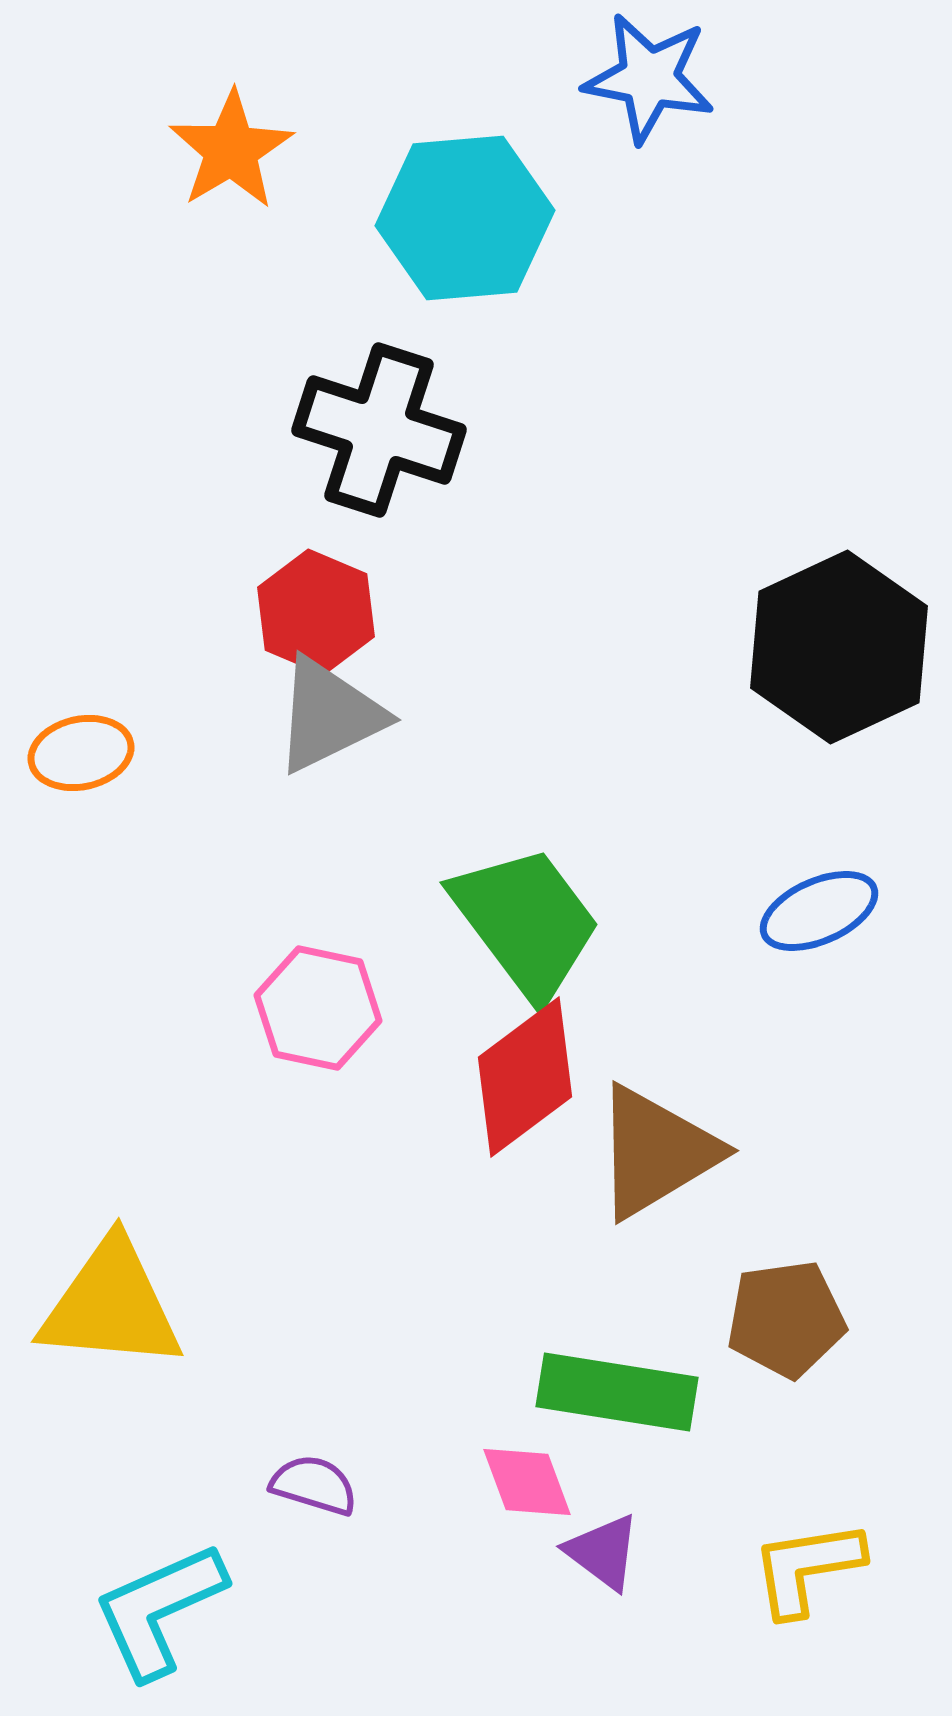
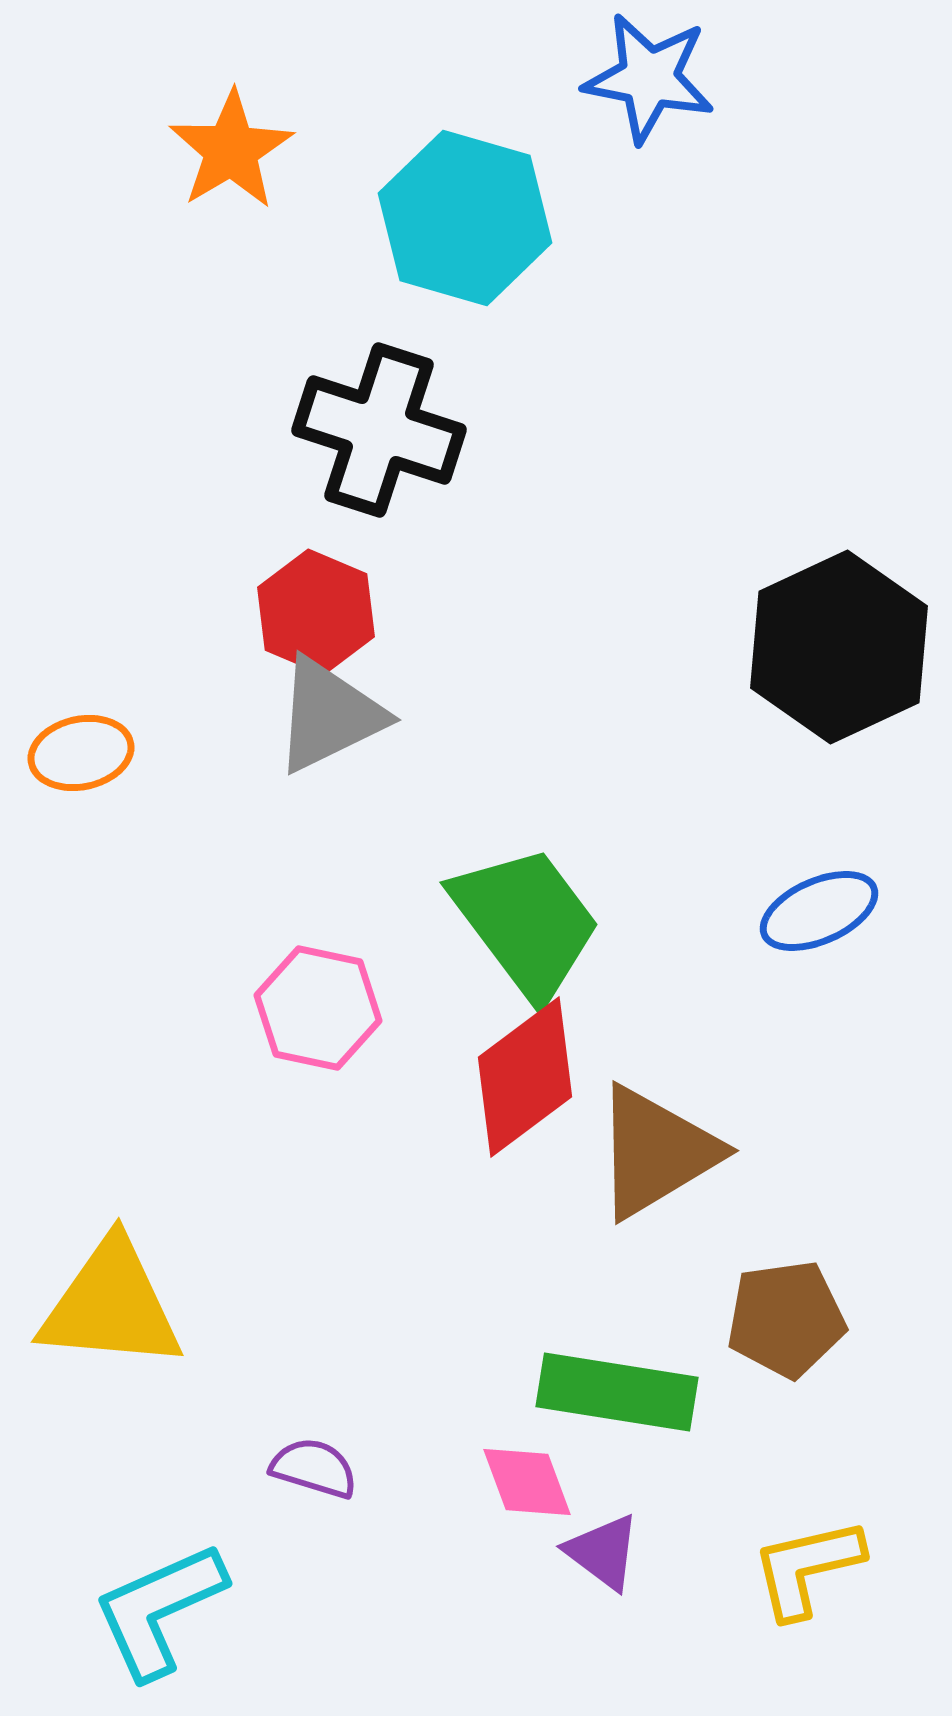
cyan hexagon: rotated 21 degrees clockwise
purple semicircle: moved 17 px up
yellow L-shape: rotated 4 degrees counterclockwise
